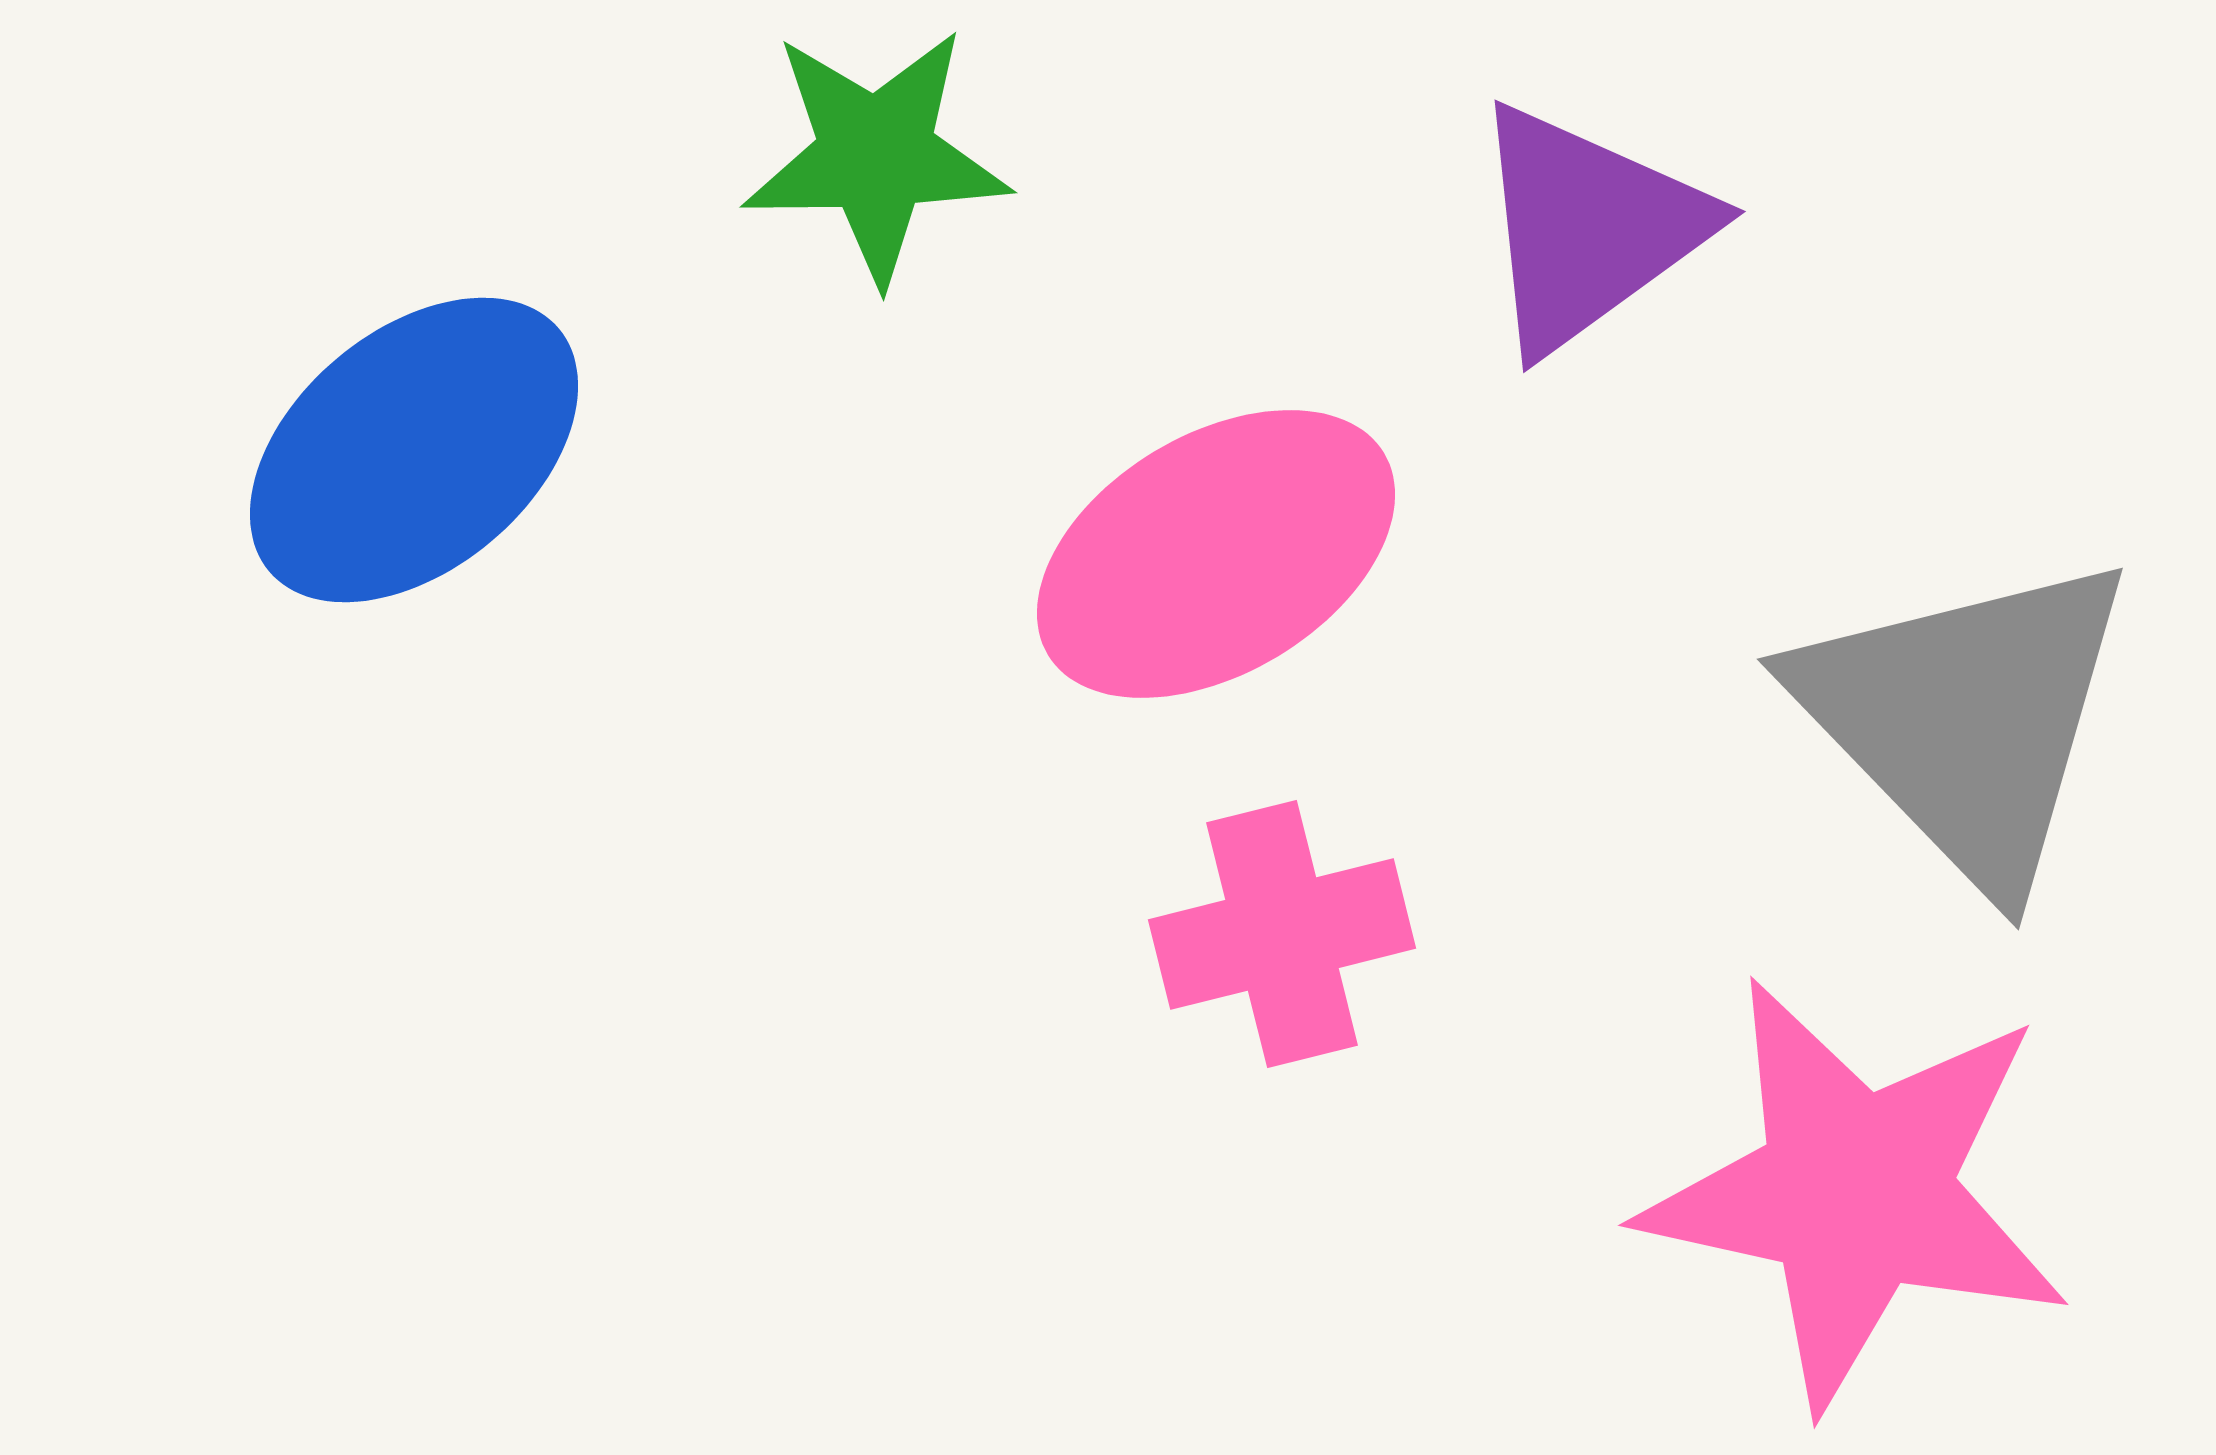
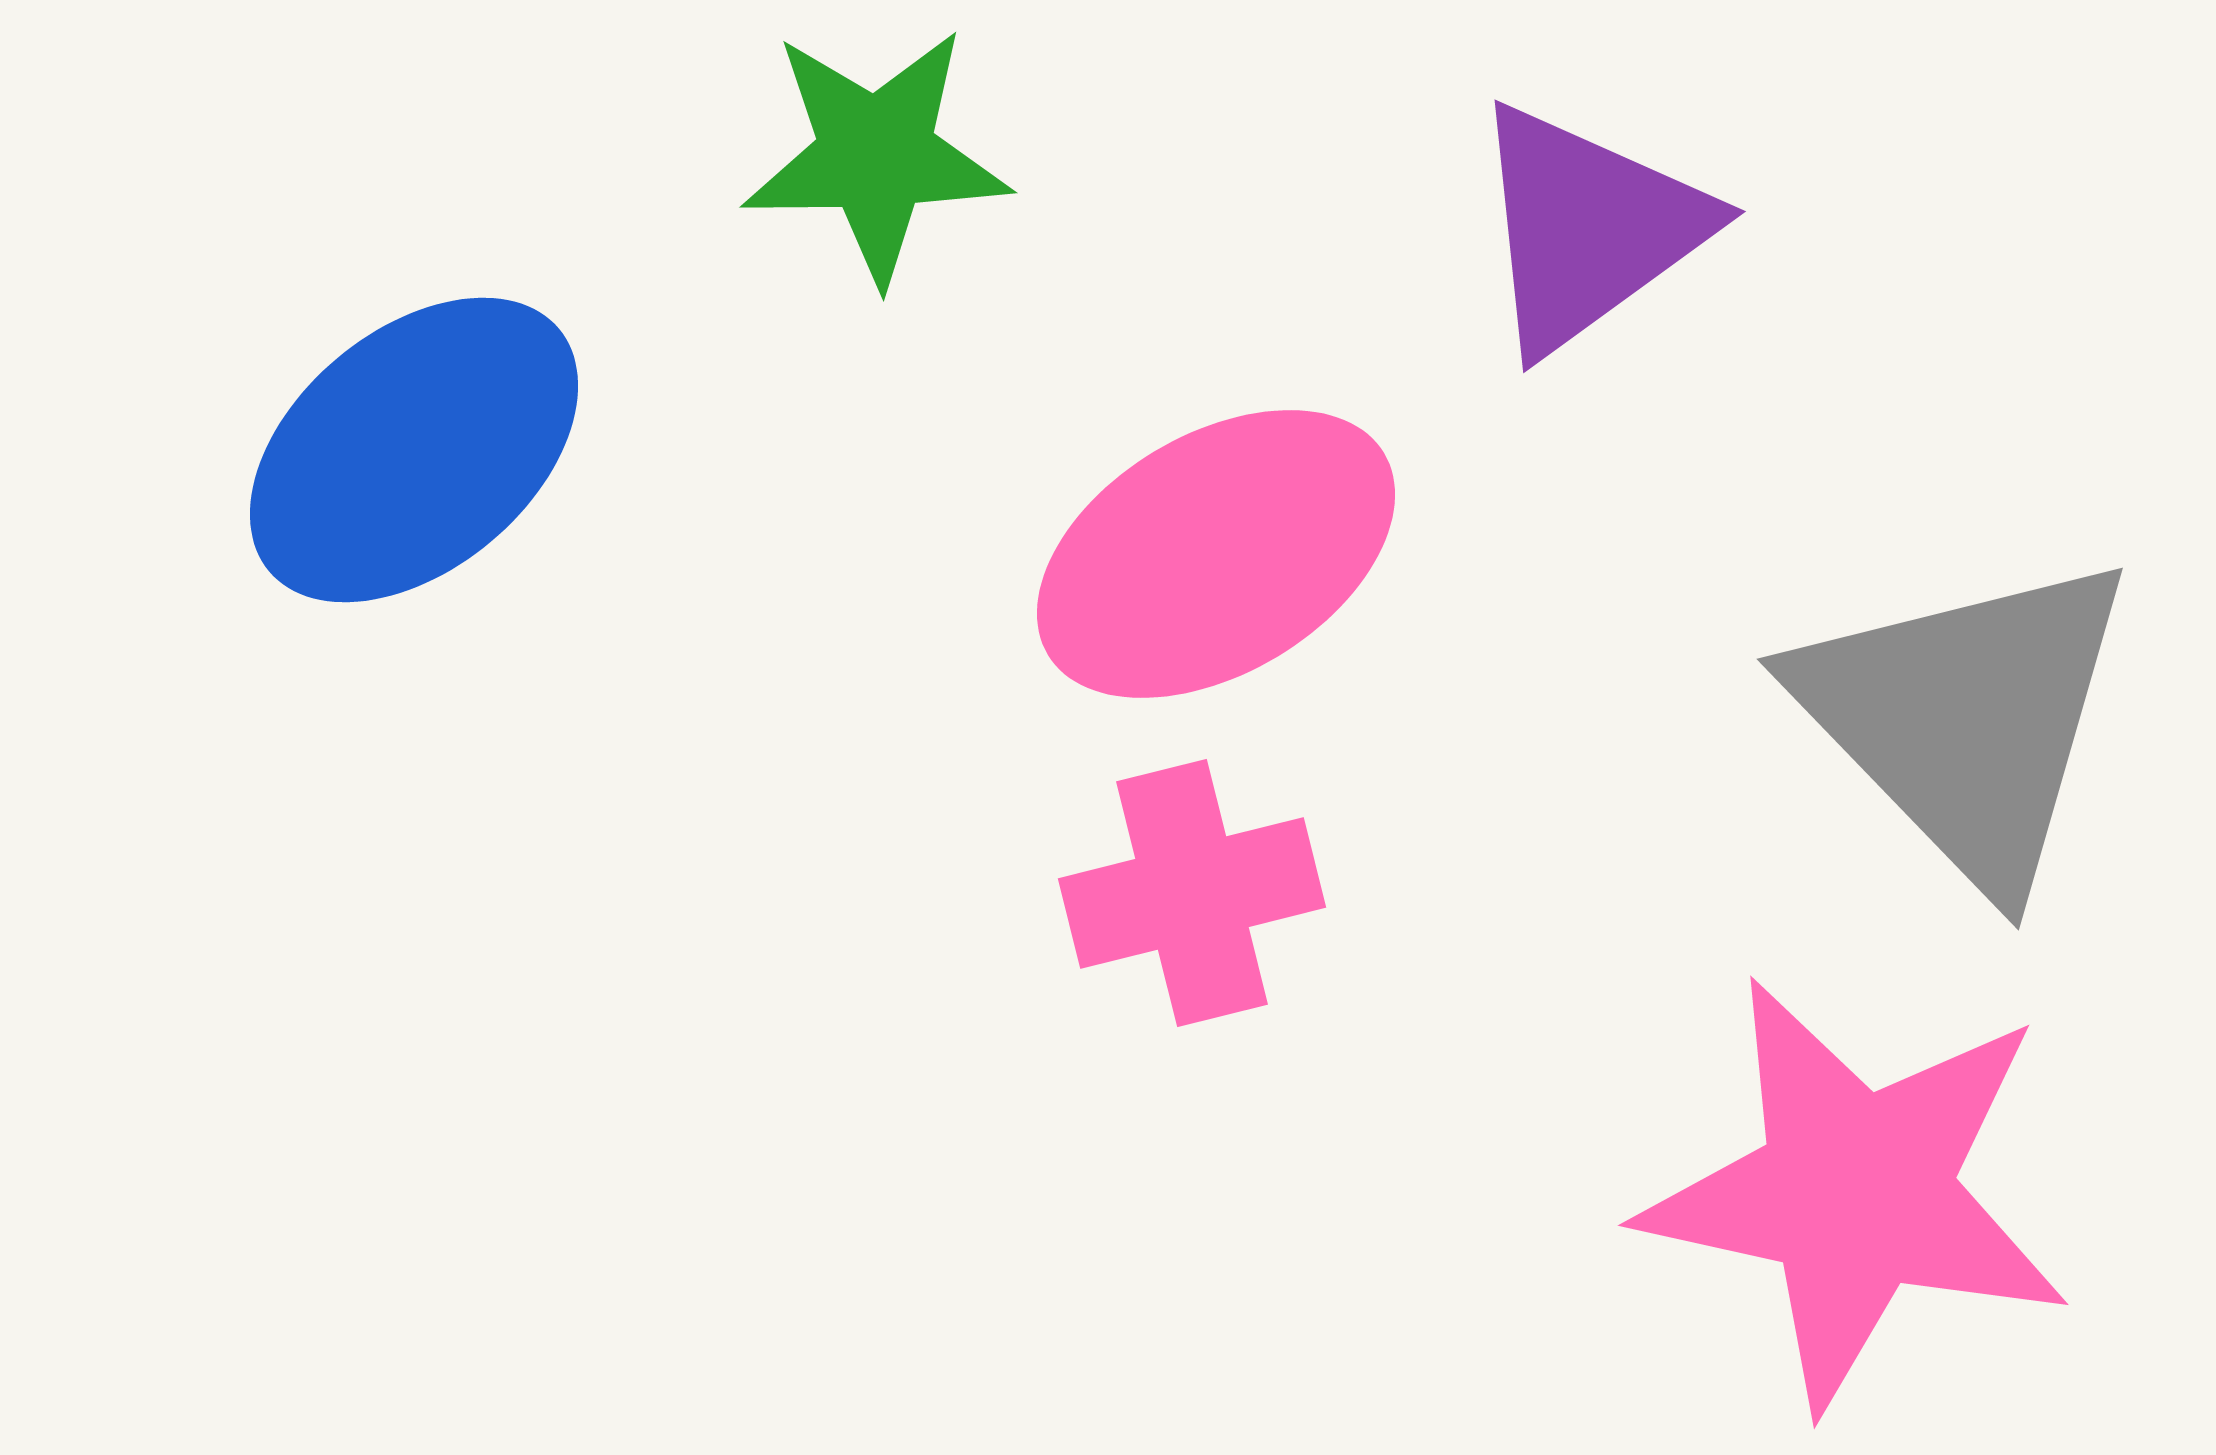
pink cross: moved 90 px left, 41 px up
